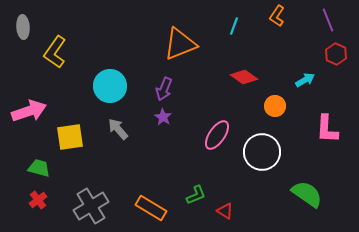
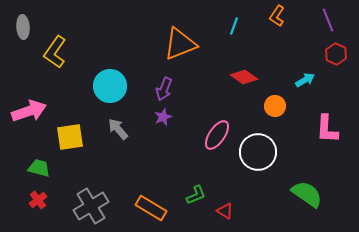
purple star: rotated 18 degrees clockwise
white circle: moved 4 px left
